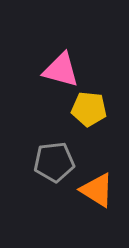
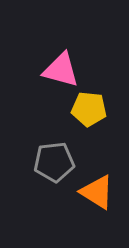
orange triangle: moved 2 px down
